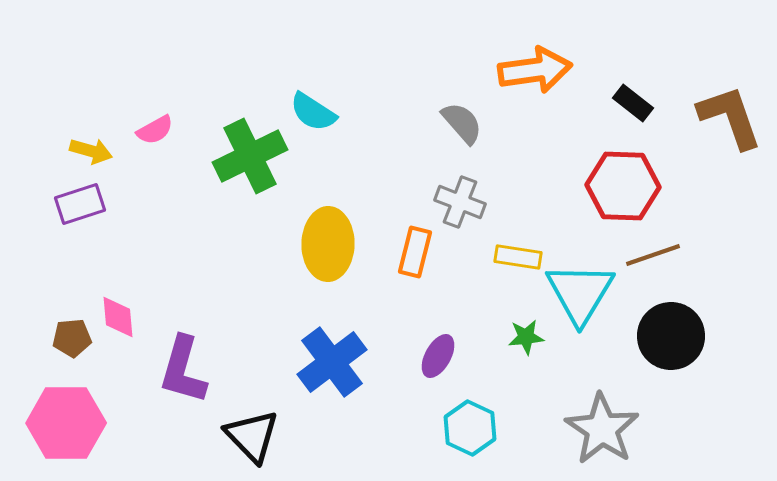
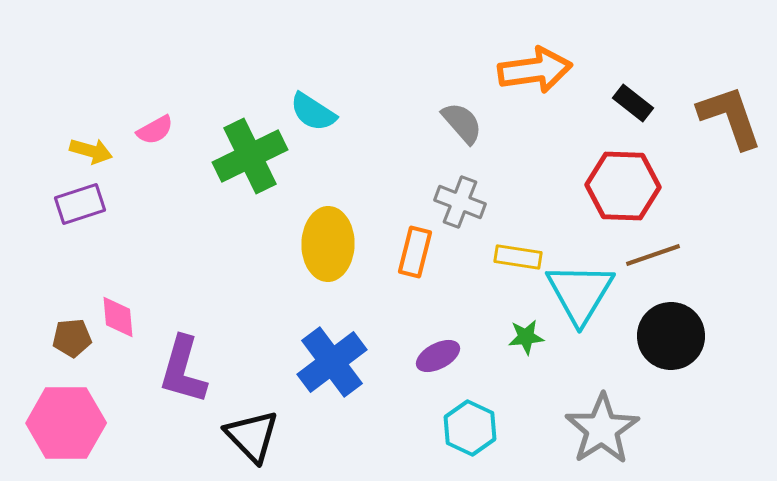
purple ellipse: rotated 33 degrees clockwise
gray star: rotated 6 degrees clockwise
